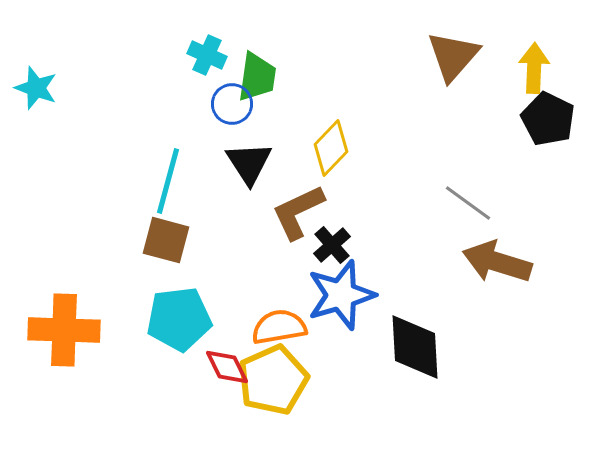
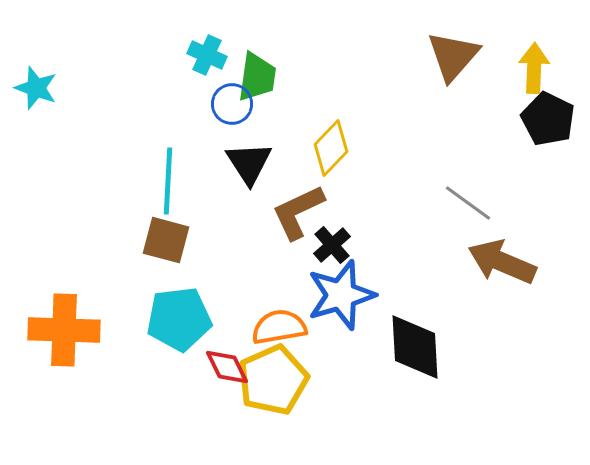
cyan line: rotated 12 degrees counterclockwise
brown arrow: moved 5 px right; rotated 6 degrees clockwise
